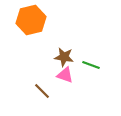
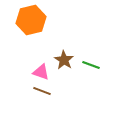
brown star: moved 3 px down; rotated 24 degrees clockwise
pink triangle: moved 24 px left, 3 px up
brown line: rotated 24 degrees counterclockwise
